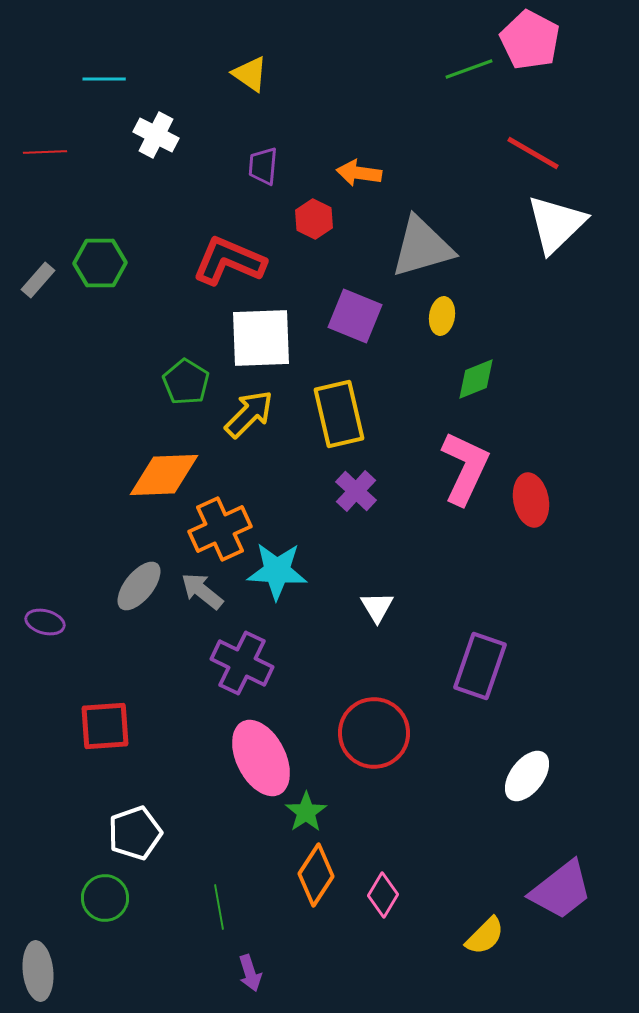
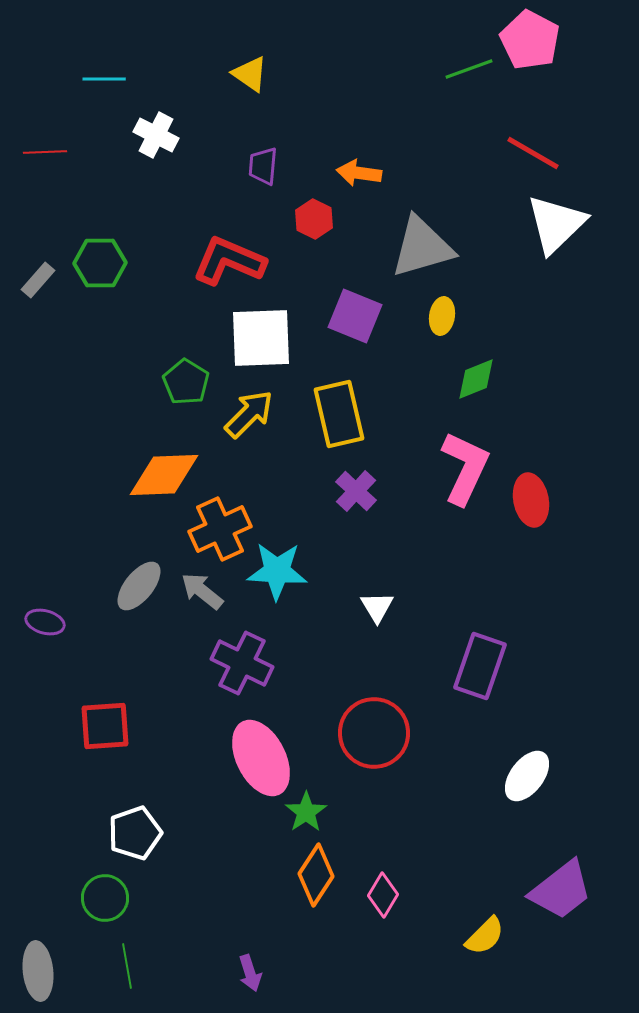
green line at (219, 907): moved 92 px left, 59 px down
